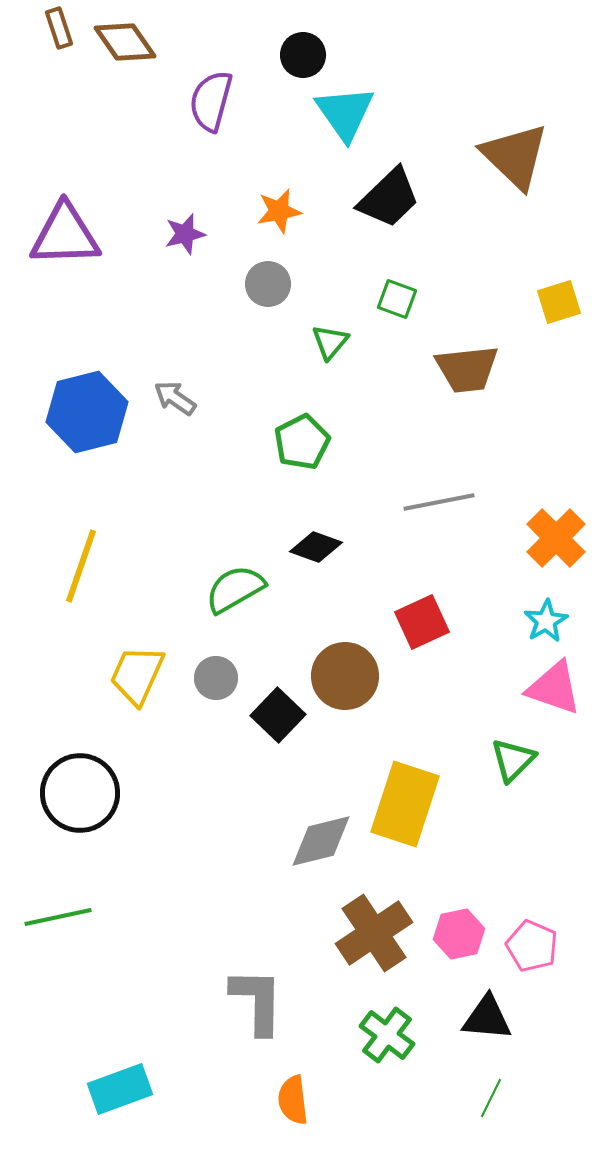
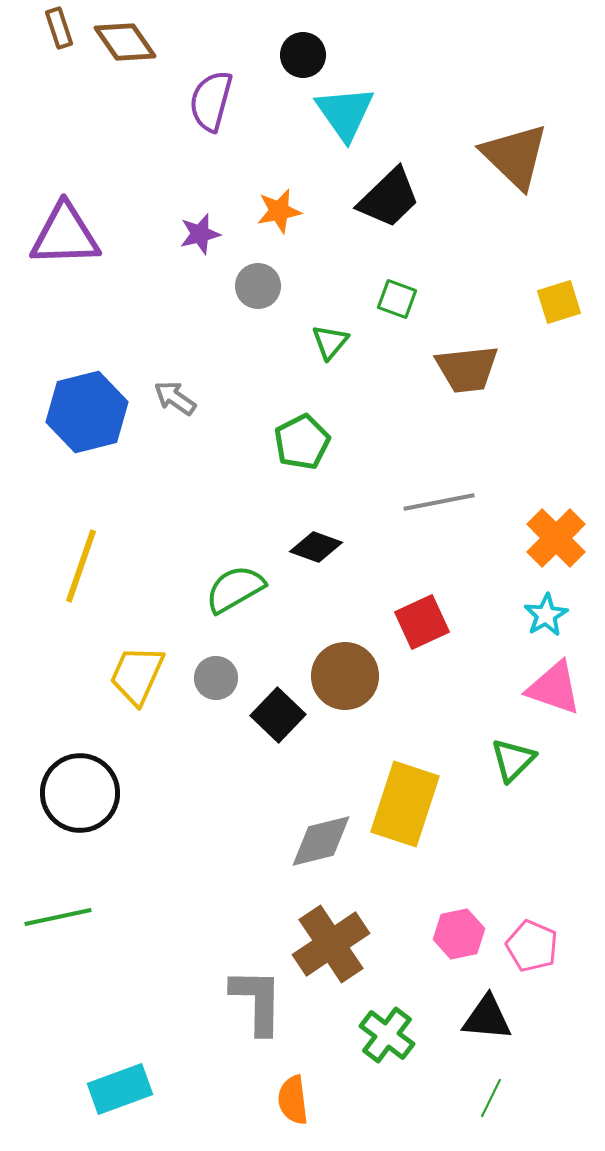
purple star at (185, 234): moved 15 px right
gray circle at (268, 284): moved 10 px left, 2 px down
cyan star at (546, 621): moved 6 px up
brown cross at (374, 933): moved 43 px left, 11 px down
